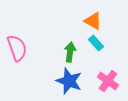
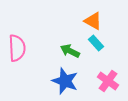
pink semicircle: rotated 16 degrees clockwise
green arrow: moved 1 px up; rotated 72 degrees counterclockwise
blue star: moved 4 px left
